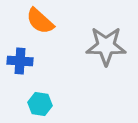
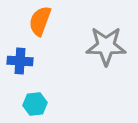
orange semicircle: rotated 68 degrees clockwise
cyan hexagon: moved 5 px left; rotated 15 degrees counterclockwise
